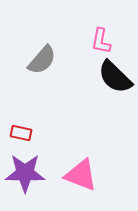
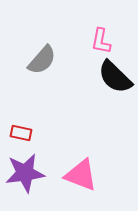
purple star: rotated 9 degrees counterclockwise
